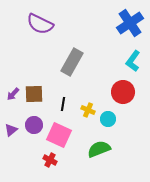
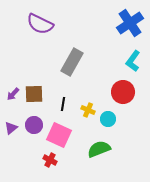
purple triangle: moved 2 px up
